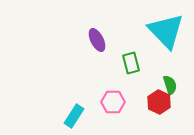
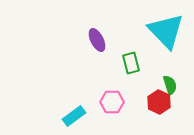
pink hexagon: moved 1 px left
cyan rectangle: rotated 20 degrees clockwise
